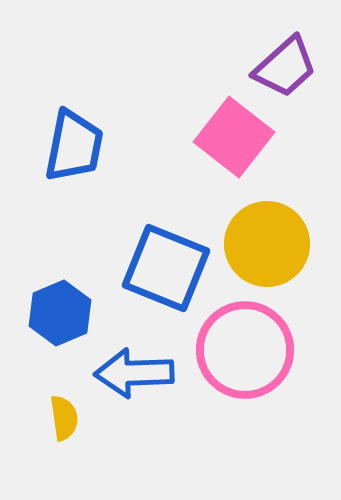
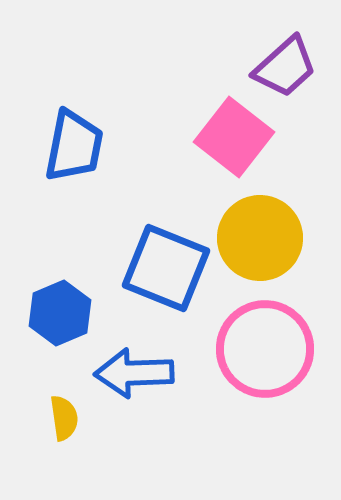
yellow circle: moved 7 px left, 6 px up
pink circle: moved 20 px right, 1 px up
